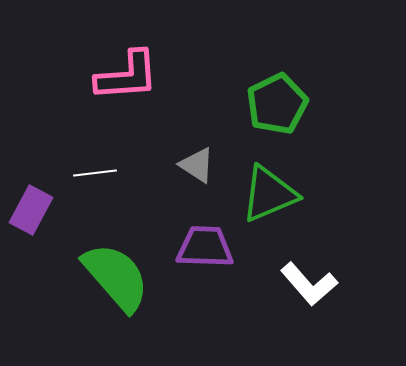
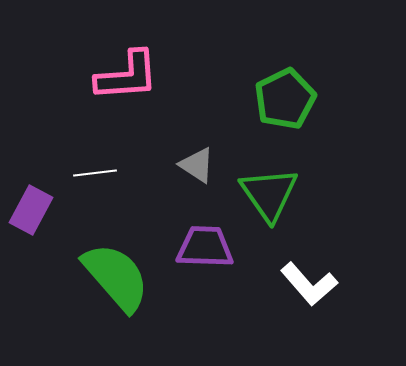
green pentagon: moved 8 px right, 5 px up
green triangle: rotated 42 degrees counterclockwise
